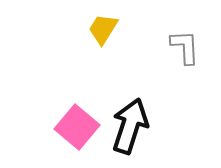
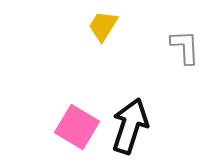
yellow trapezoid: moved 3 px up
pink square: rotated 9 degrees counterclockwise
